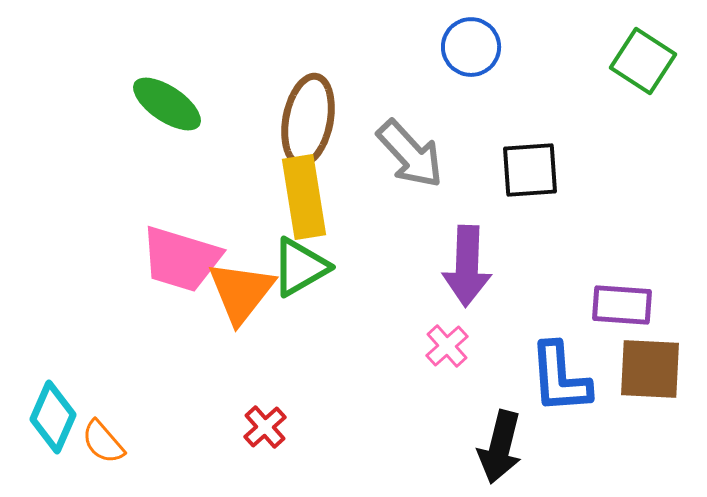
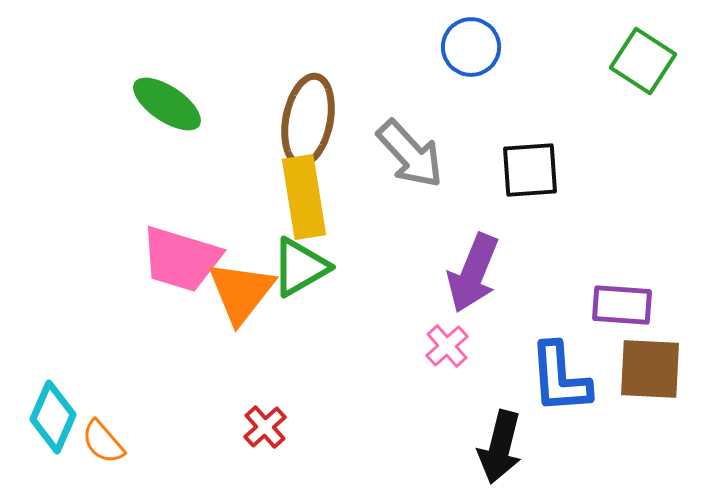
purple arrow: moved 6 px right, 7 px down; rotated 20 degrees clockwise
